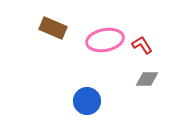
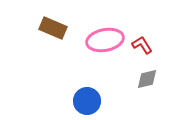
gray diamond: rotated 15 degrees counterclockwise
